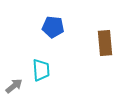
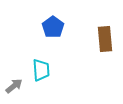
blue pentagon: rotated 30 degrees clockwise
brown rectangle: moved 4 px up
